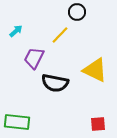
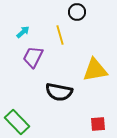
cyan arrow: moved 7 px right, 1 px down
yellow line: rotated 60 degrees counterclockwise
purple trapezoid: moved 1 px left, 1 px up
yellow triangle: rotated 36 degrees counterclockwise
black semicircle: moved 4 px right, 9 px down
green rectangle: rotated 40 degrees clockwise
